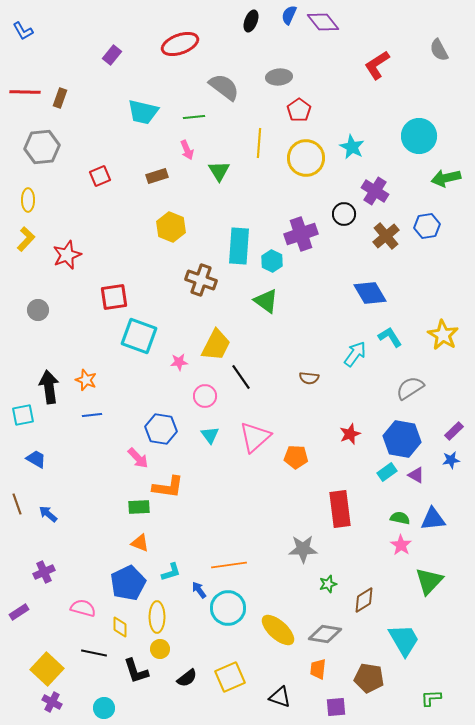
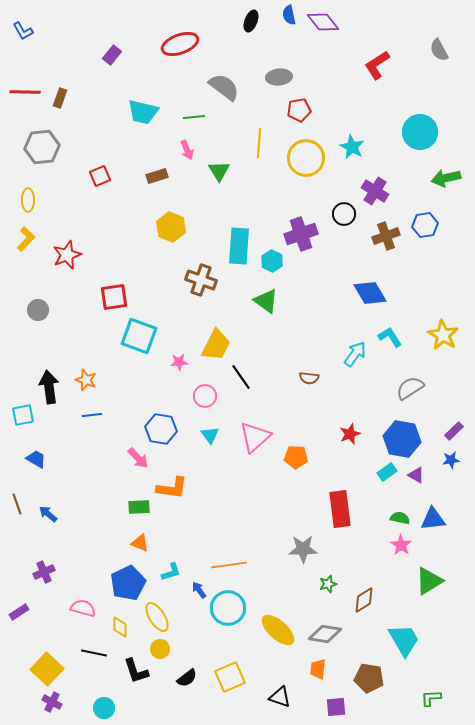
blue semicircle at (289, 15): rotated 36 degrees counterclockwise
red pentagon at (299, 110): rotated 25 degrees clockwise
cyan circle at (419, 136): moved 1 px right, 4 px up
blue hexagon at (427, 226): moved 2 px left, 1 px up
brown cross at (386, 236): rotated 20 degrees clockwise
orange L-shape at (168, 487): moved 4 px right, 1 px down
green triangle at (429, 581): rotated 16 degrees clockwise
yellow ellipse at (157, 617): rotated 32 degrees counterclockwise
